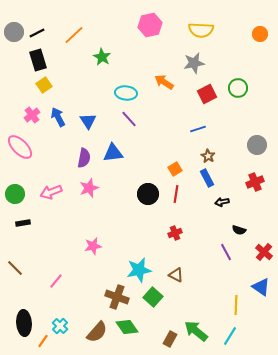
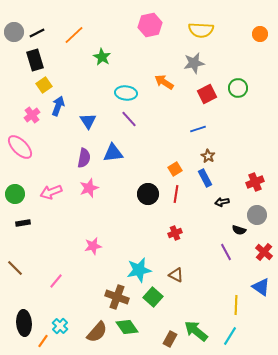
black rectangle at (38, 60): moved 3 px left
blue arrow at (58, 117): moved 11 px up; rotated 48 degrees clockwise
gray circle at (257, 145): moved 70 px down
blue rectangle at (207, 178): moved 2 px left
